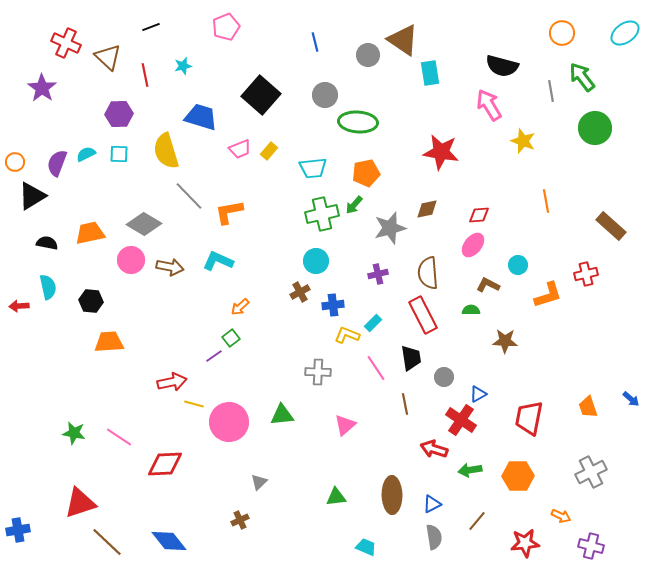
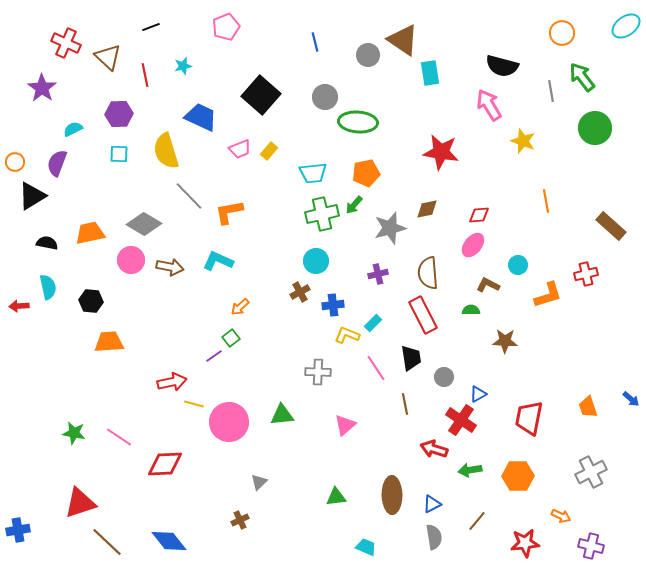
cyan ellipse at (625, 33): moved 1 px right, 7 px up
gray circle at (325, 95): moved 2 px down
blue trapezoid at (201, 117): rotated 8 degrees clockwise
cyan semicircle at (86, 154): moved 13 px left, 25 px up
cyan trapezoid at (313, 168): moved 5 px down
